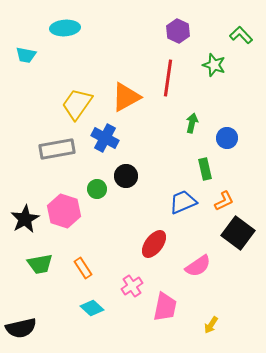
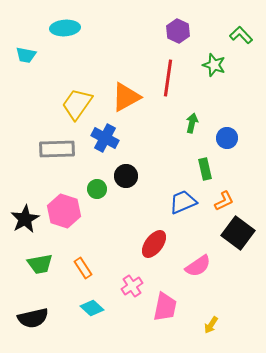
gray rectangle: rotated 8 degrees clockwise
black semicircle: moved 12 px right, 10 px up
